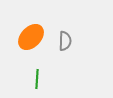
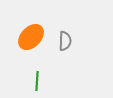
green line: moved 2 px down
